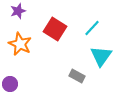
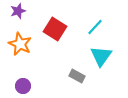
cyan line: moved 3 px right, 1 px up
purple circle: moved 13 px right, 2 px down
